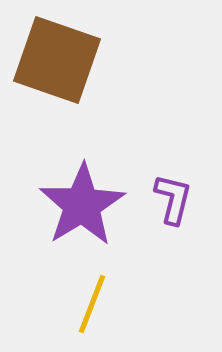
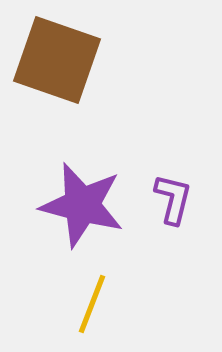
purple star: rotated 26 degrees counterclockwise
